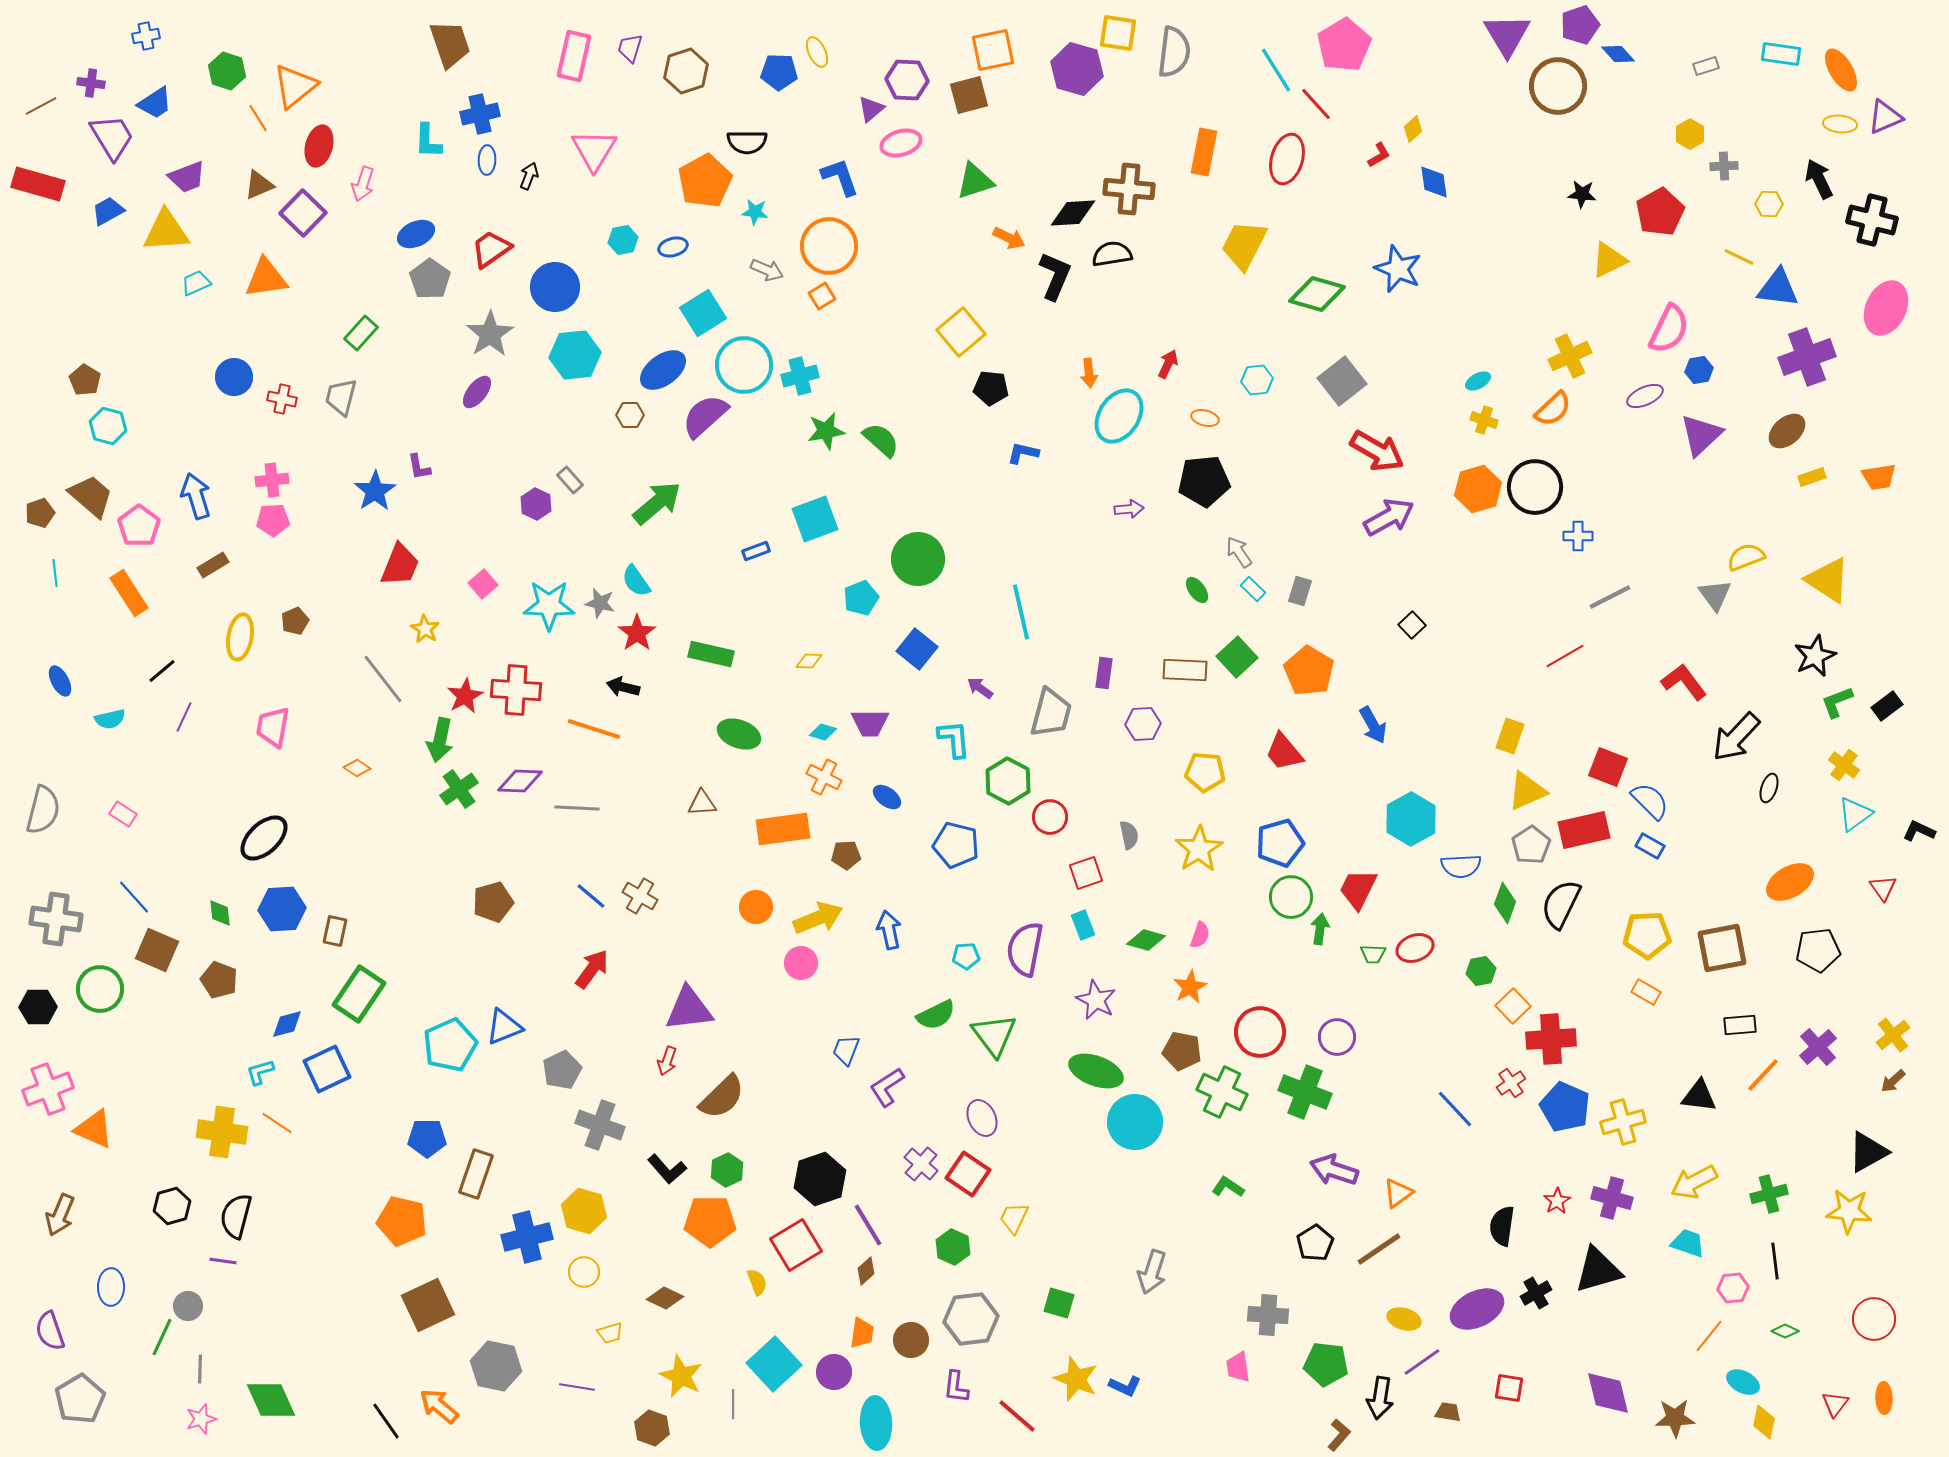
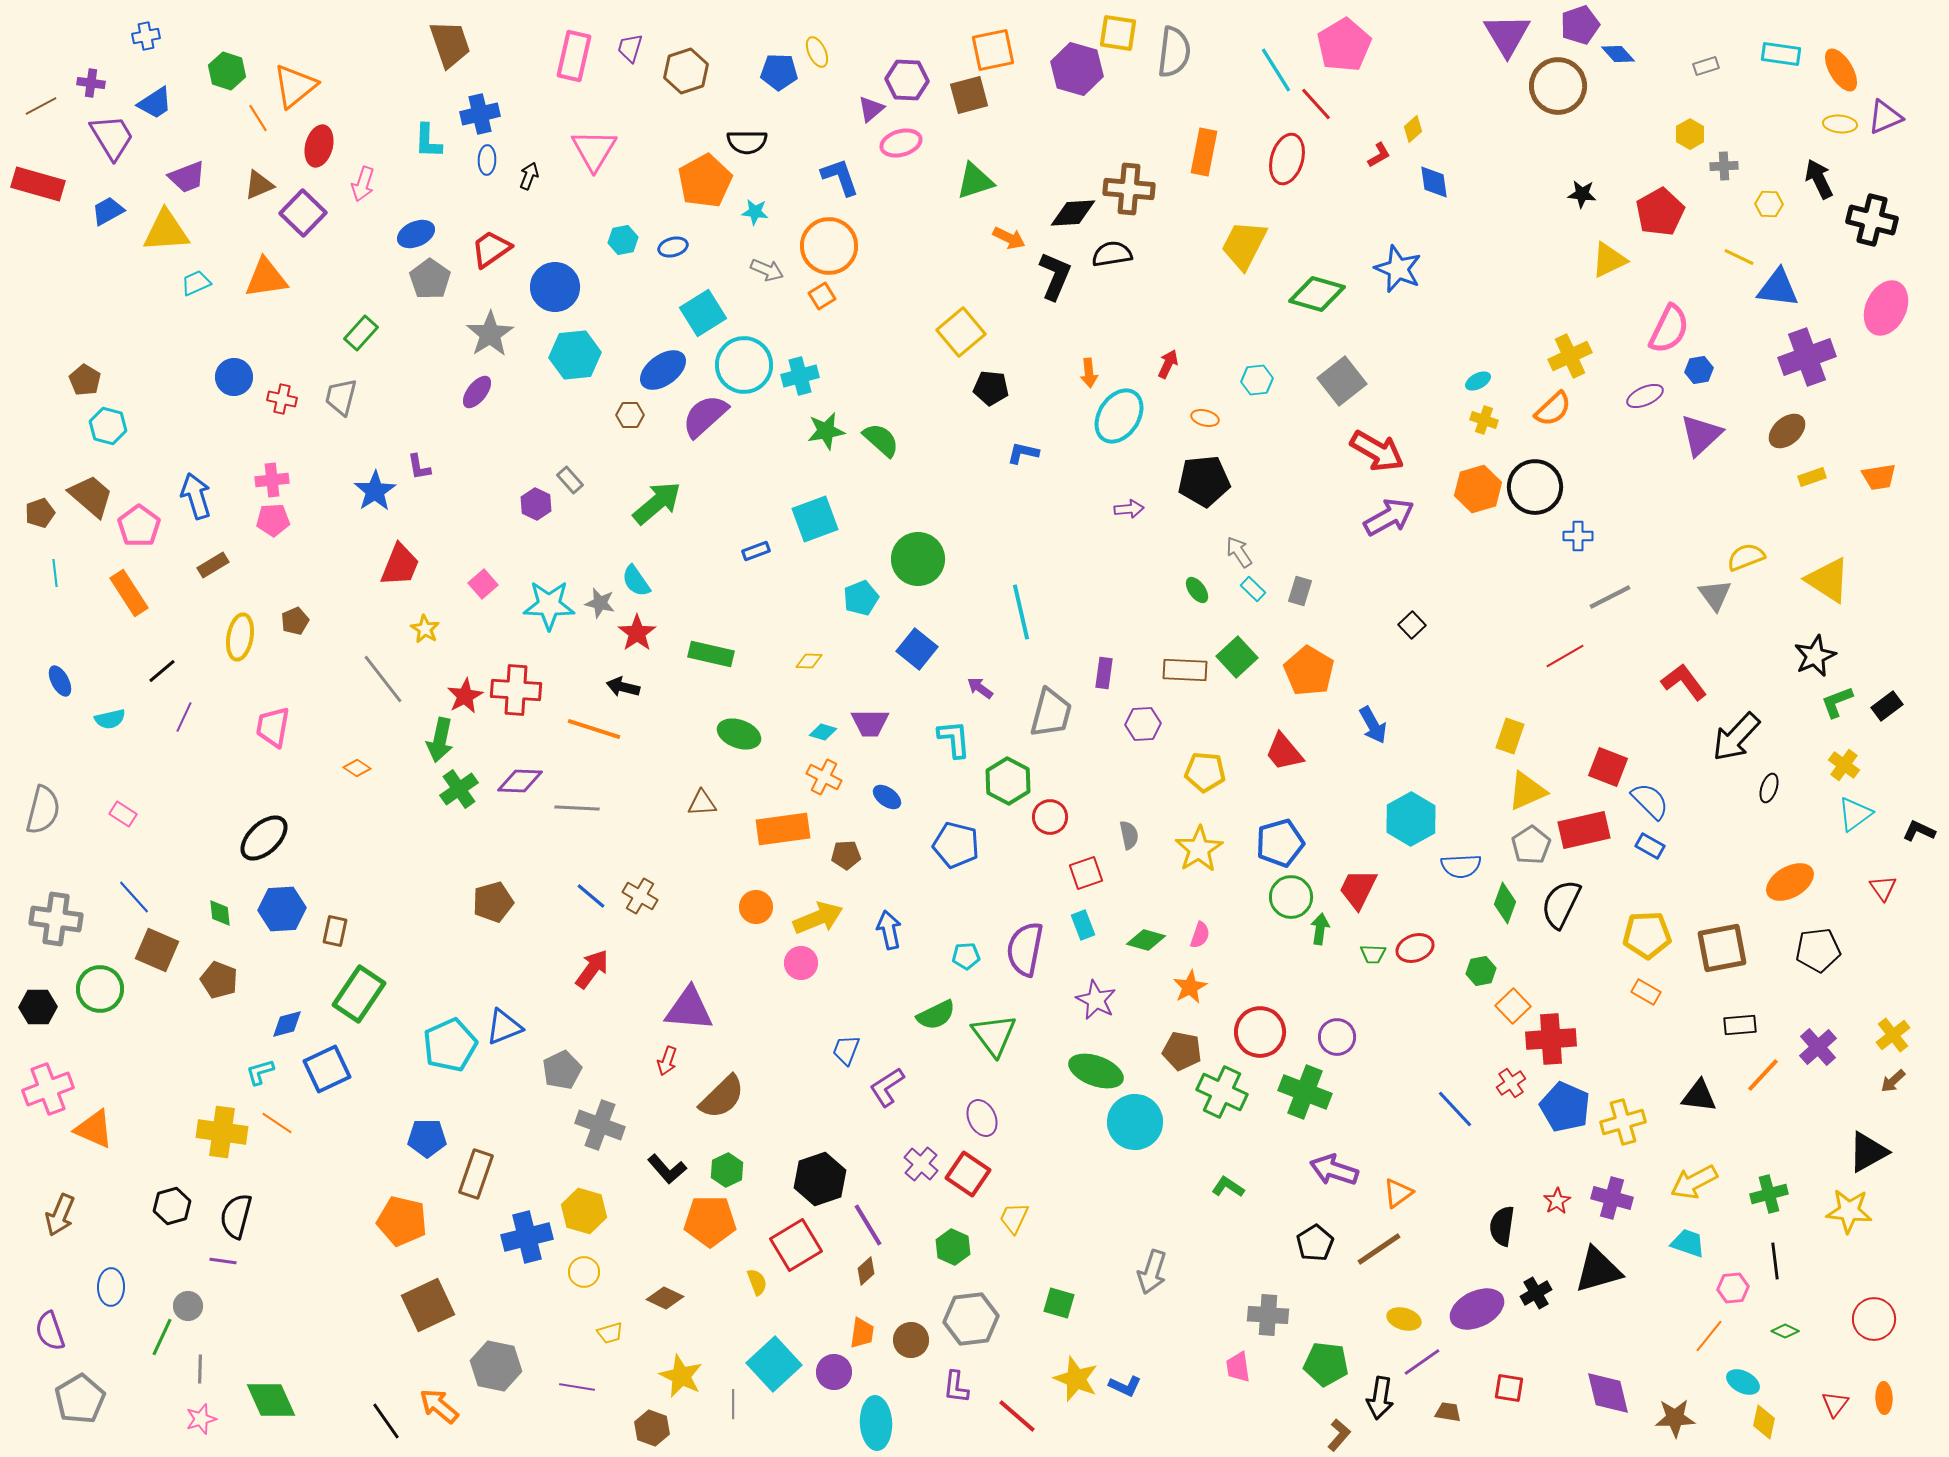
purple triangle at (689, 1009): rotated 12 degrees clockwise
